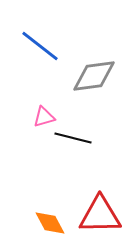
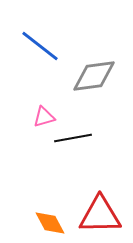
black line: rotated 24 degrees counterclockwise
